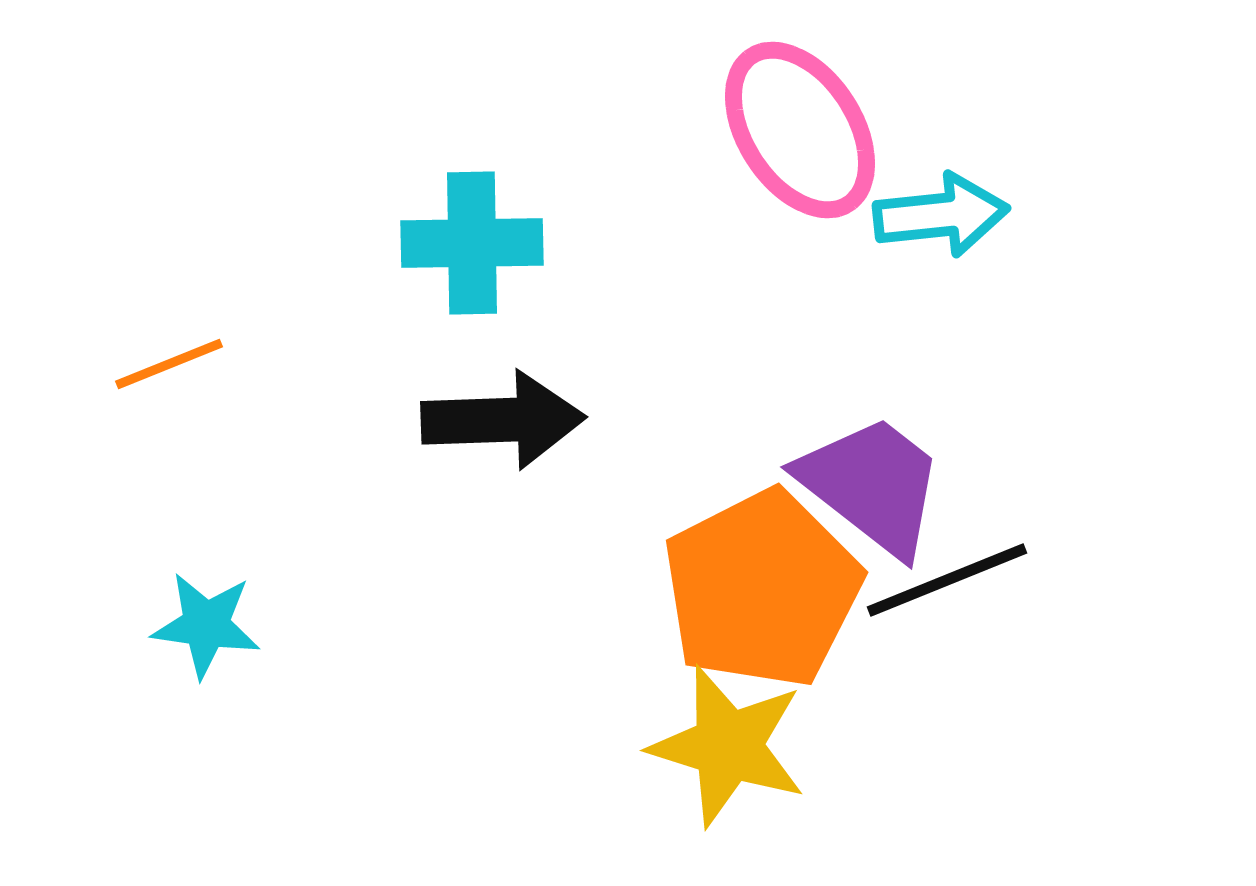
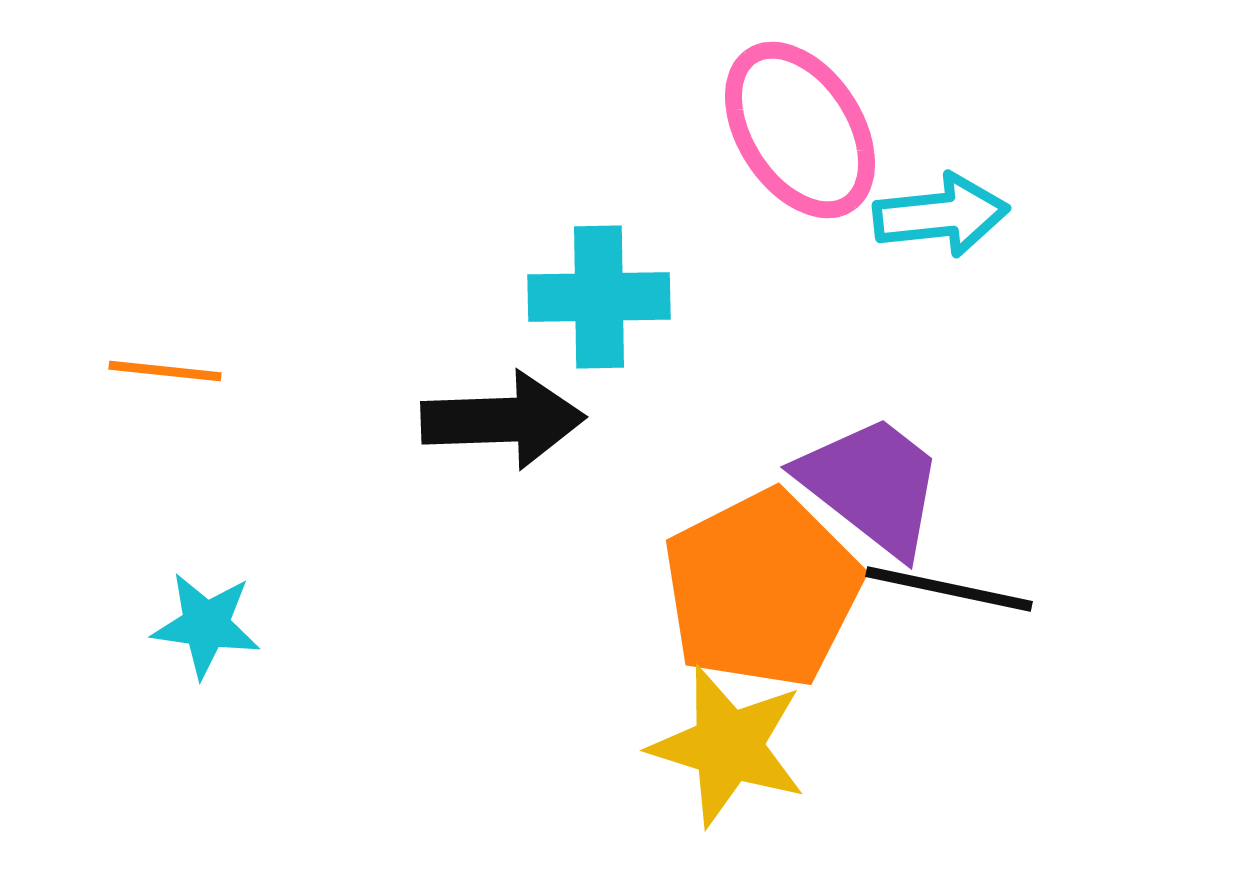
cyan cross: moved 127 px right, 54 px down
orange line: moved 4 px left, 7 px down; rotated 28 degrees clockwise
black line: moved 2 px right, 9 px down; rotated 34 degrees clockwise
